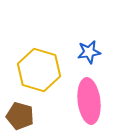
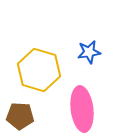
pink ellipse: moved 7 px left, 8 px down
brown pentagon: rotated 12 degrees counterclockwise
